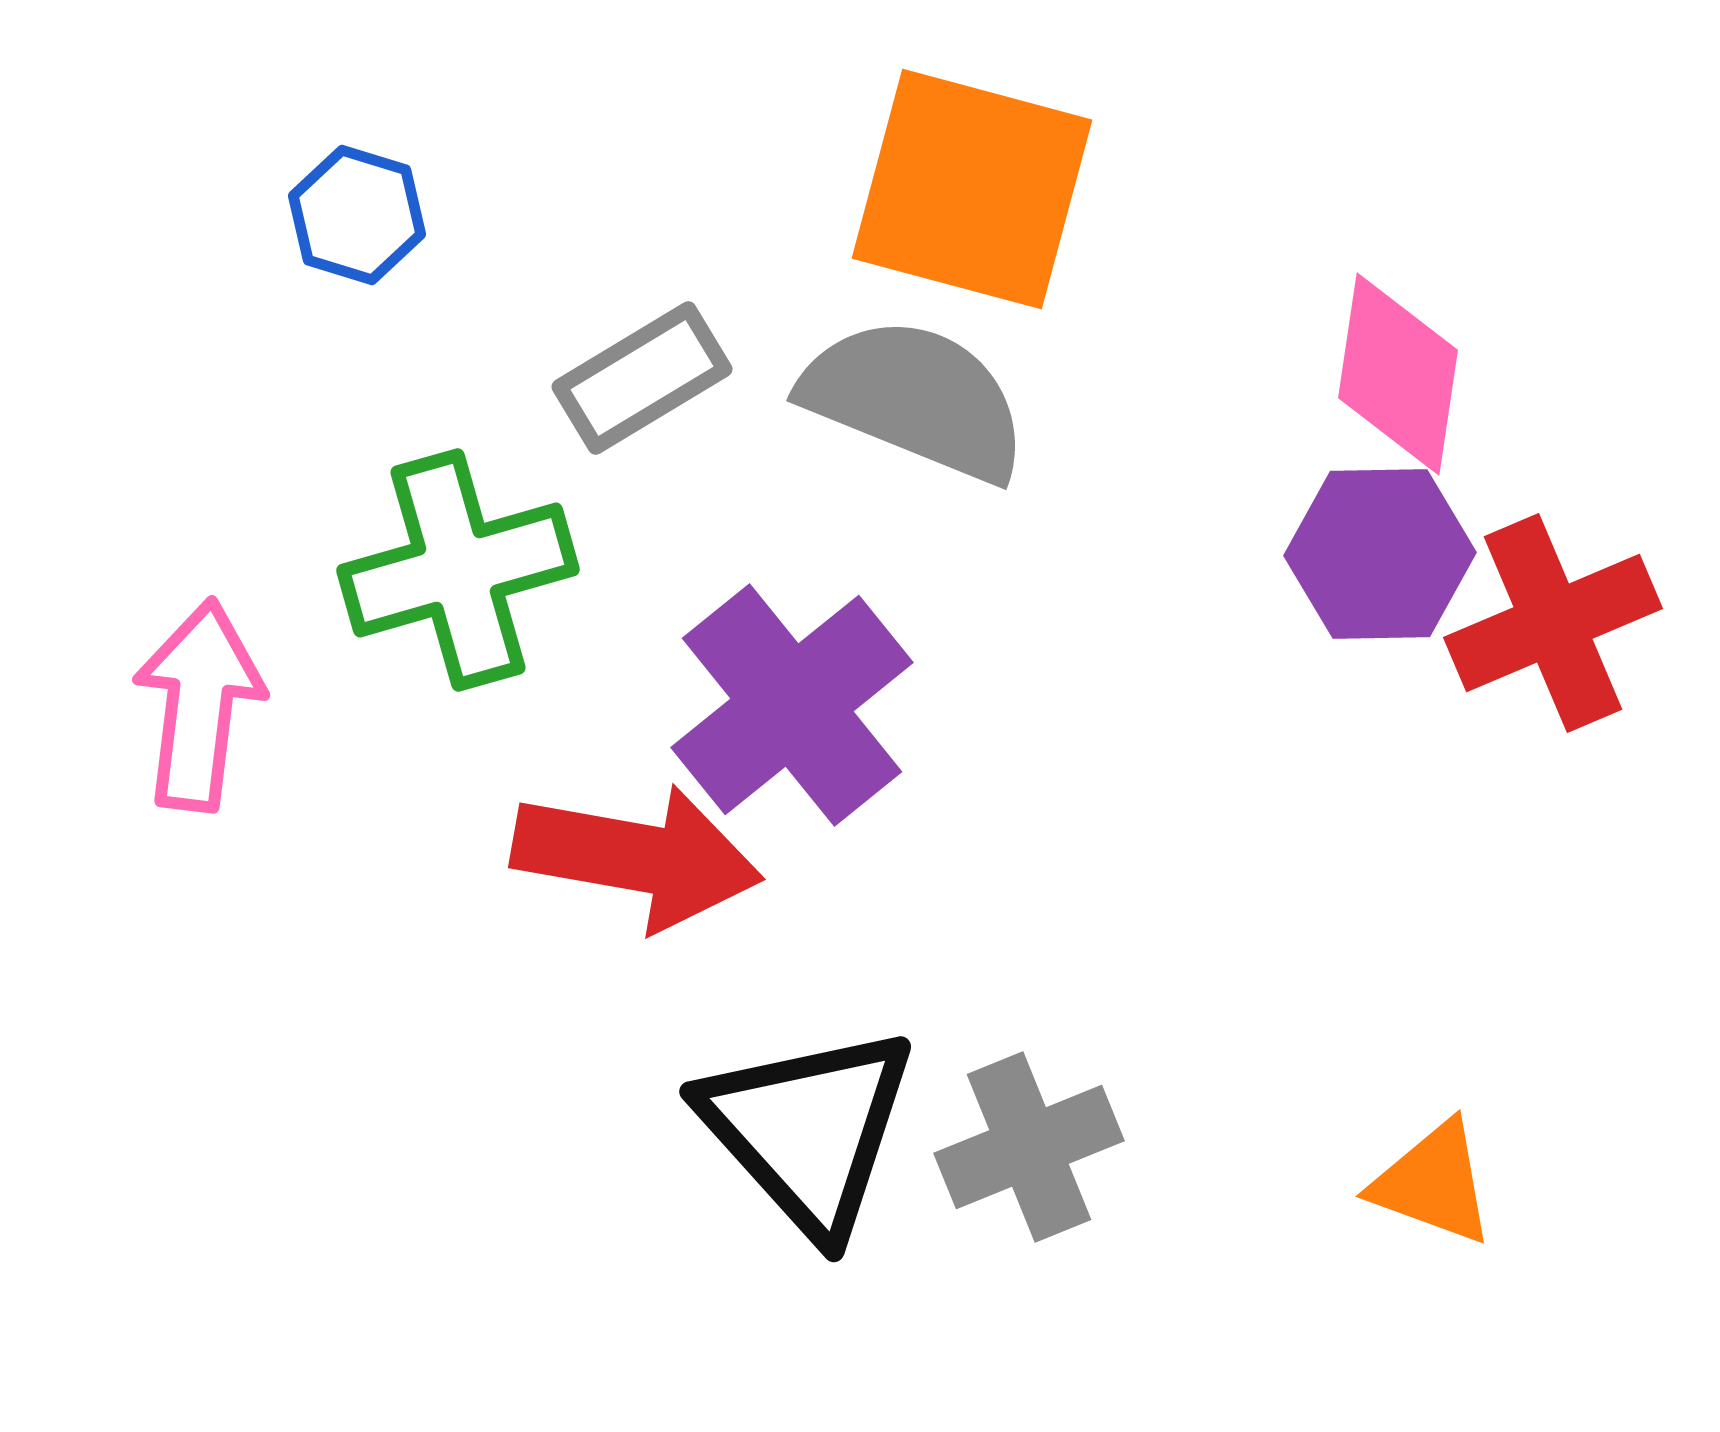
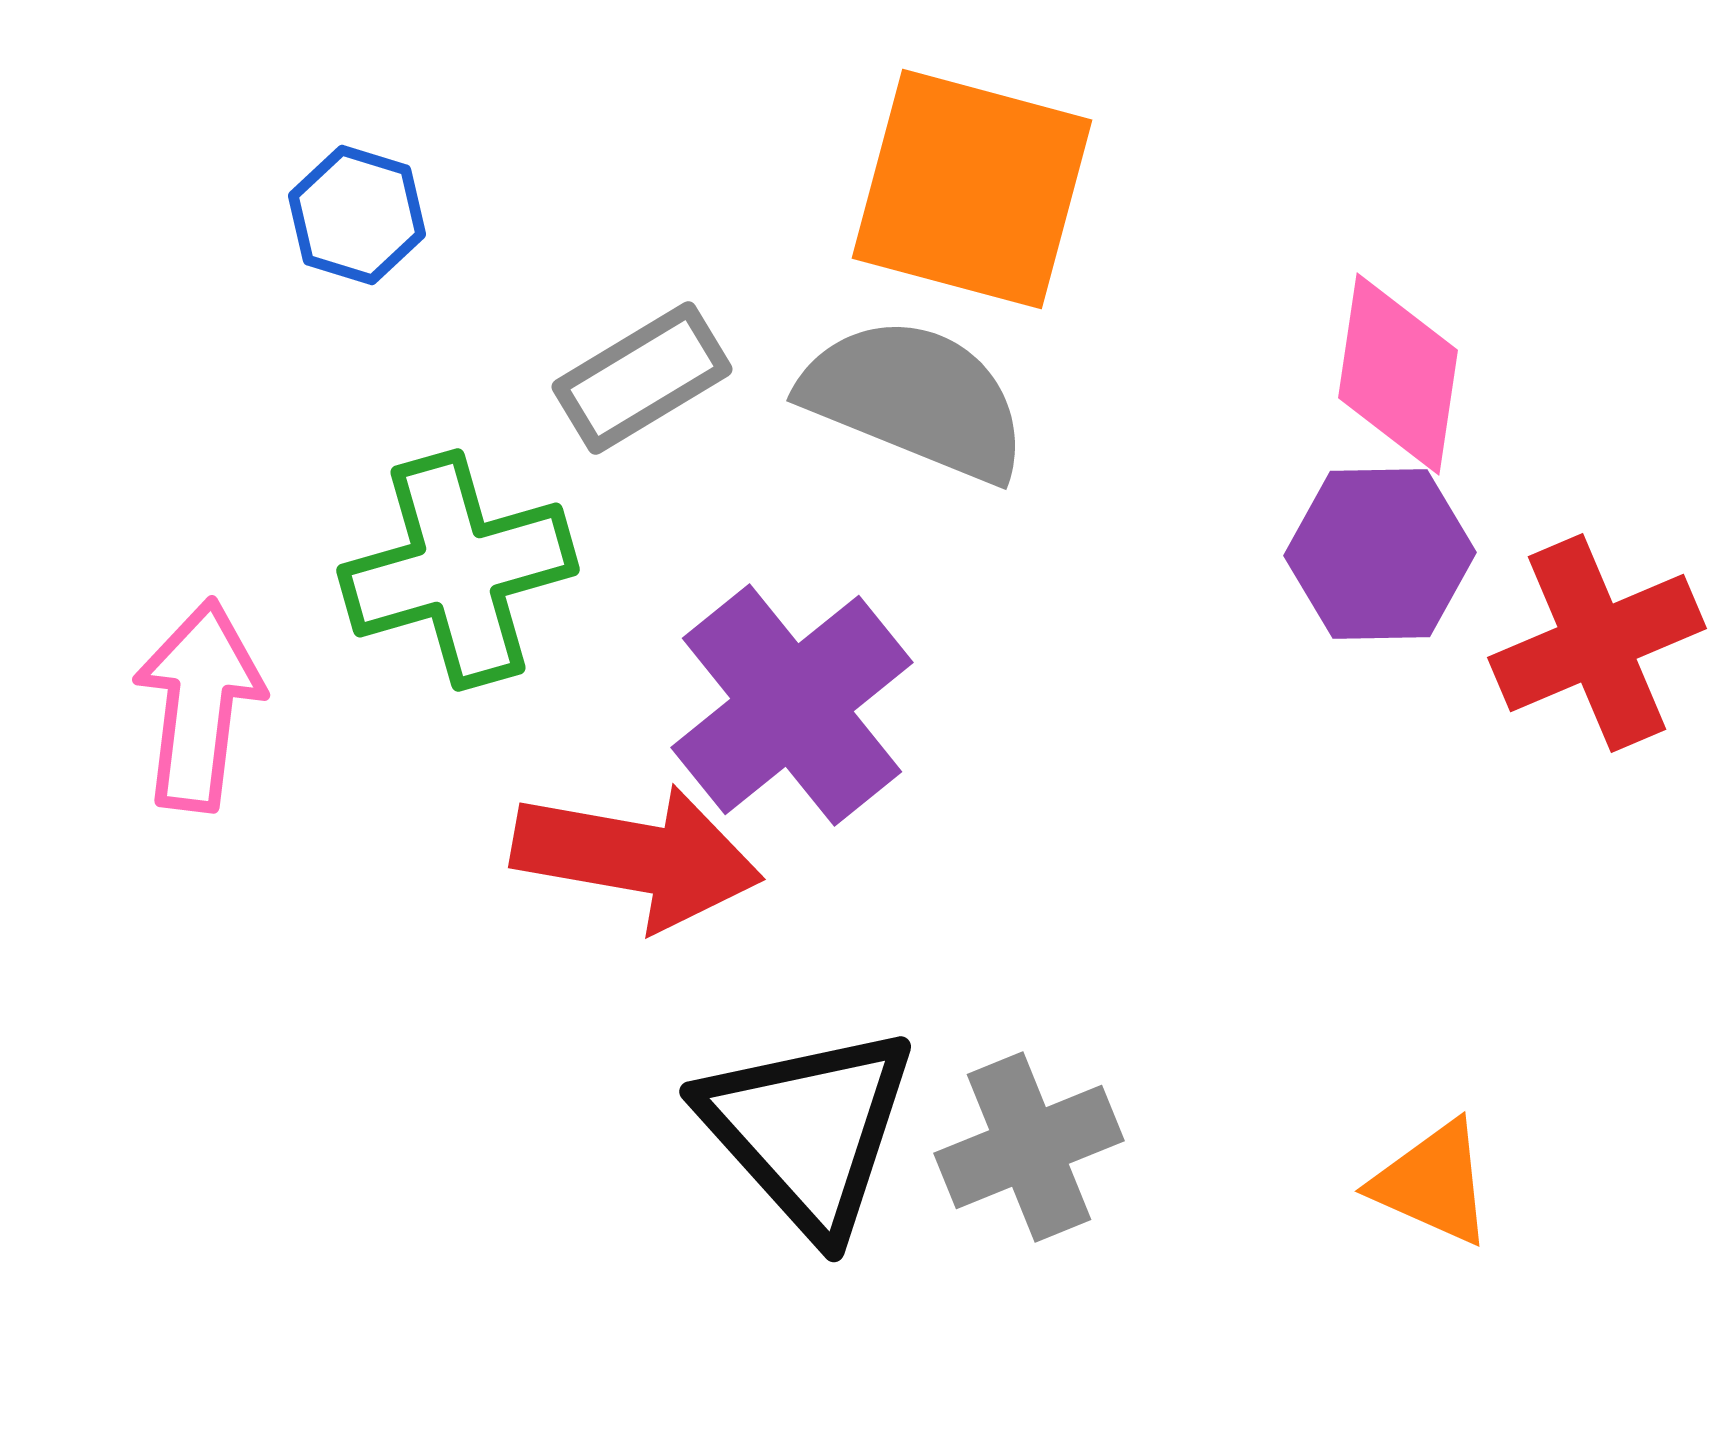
red cross: moved 44 px right, 20 px down
orange triangle: rotated 4 degrees clockwise
